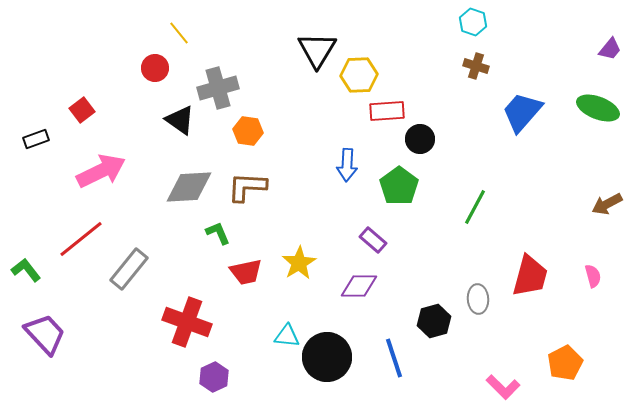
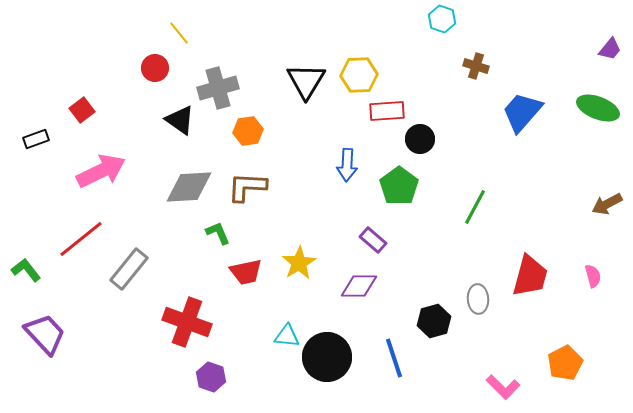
cyan hexagon at (473, 22): moved 31 px left, 3 px up
black triangle at (317, 50): moved 11 px left, 31 px down
orange hexagon at (248, 131): rotated 16 degrees counterclockwise
purple hexagon at (214, 377): moved 3 px left; rotated 16 degrees counterclockwise
